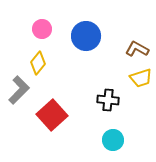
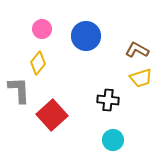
brown L-shape: moved 1 px down
gray L-shape: rotated 48 degrees counterclockwise
